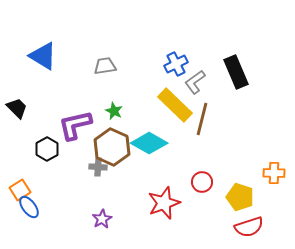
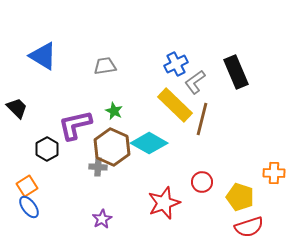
orange square: moved 7 px right, 4 px up
